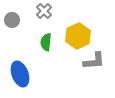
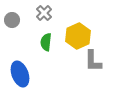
gray cross: moved 2 px down
gray L-shape: moved 1 px left; rotated 95 degrees clockwise
